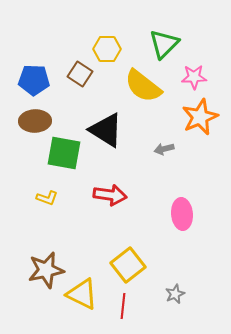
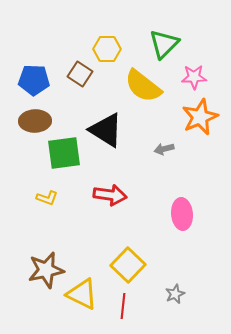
green square: rotated 18 degrees counterclockwise
yellow square: rotated 8 degrees counterclockwise
